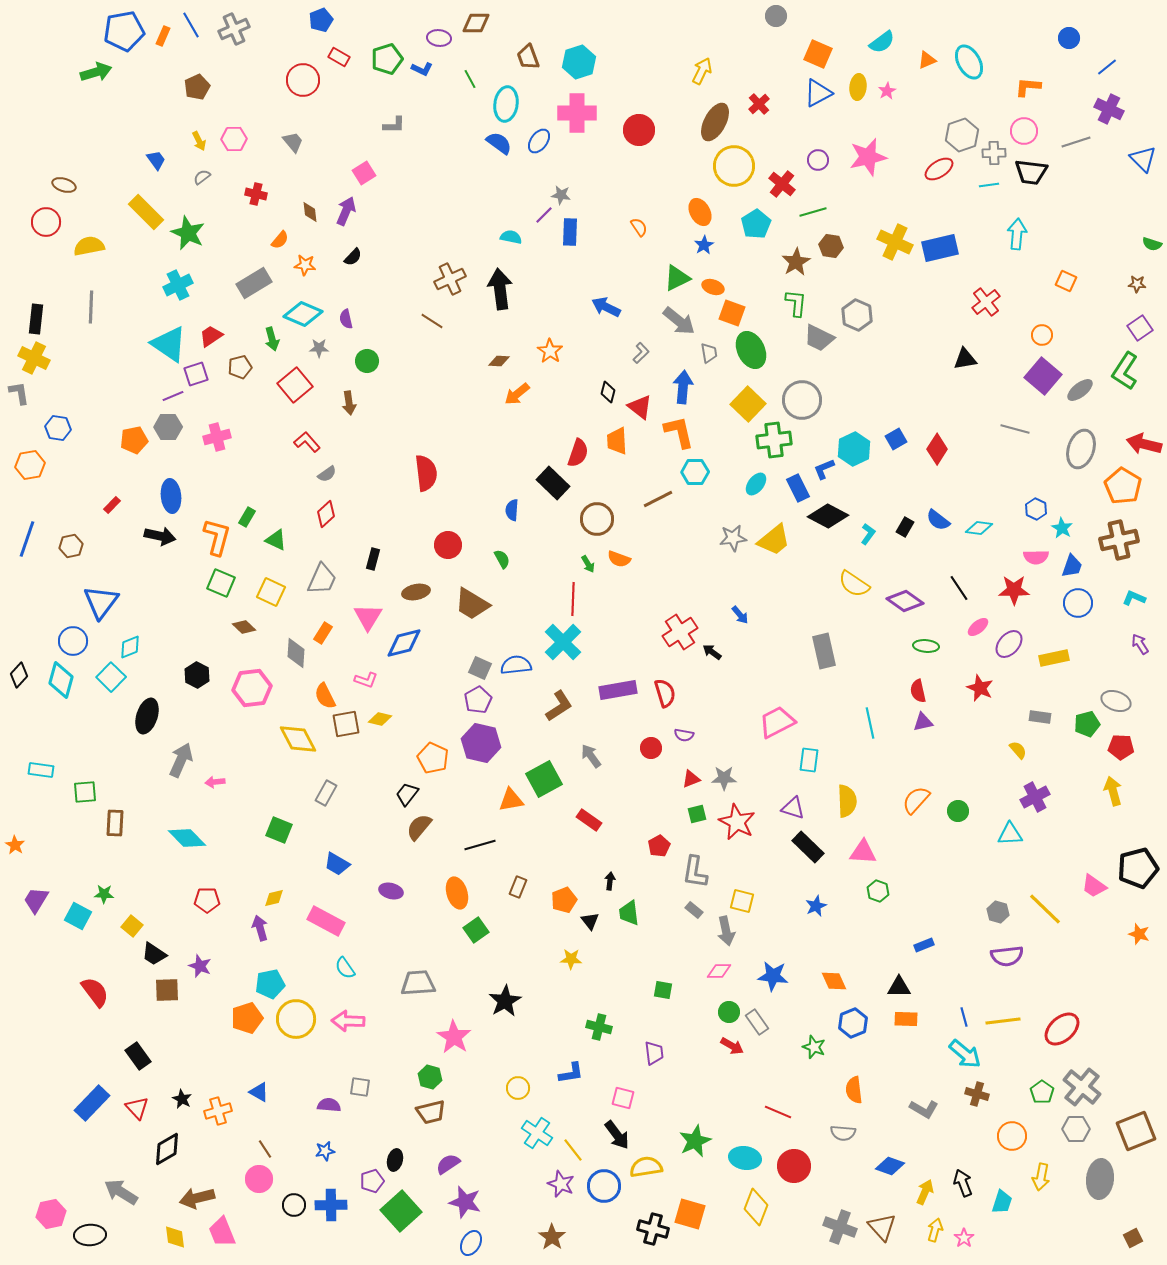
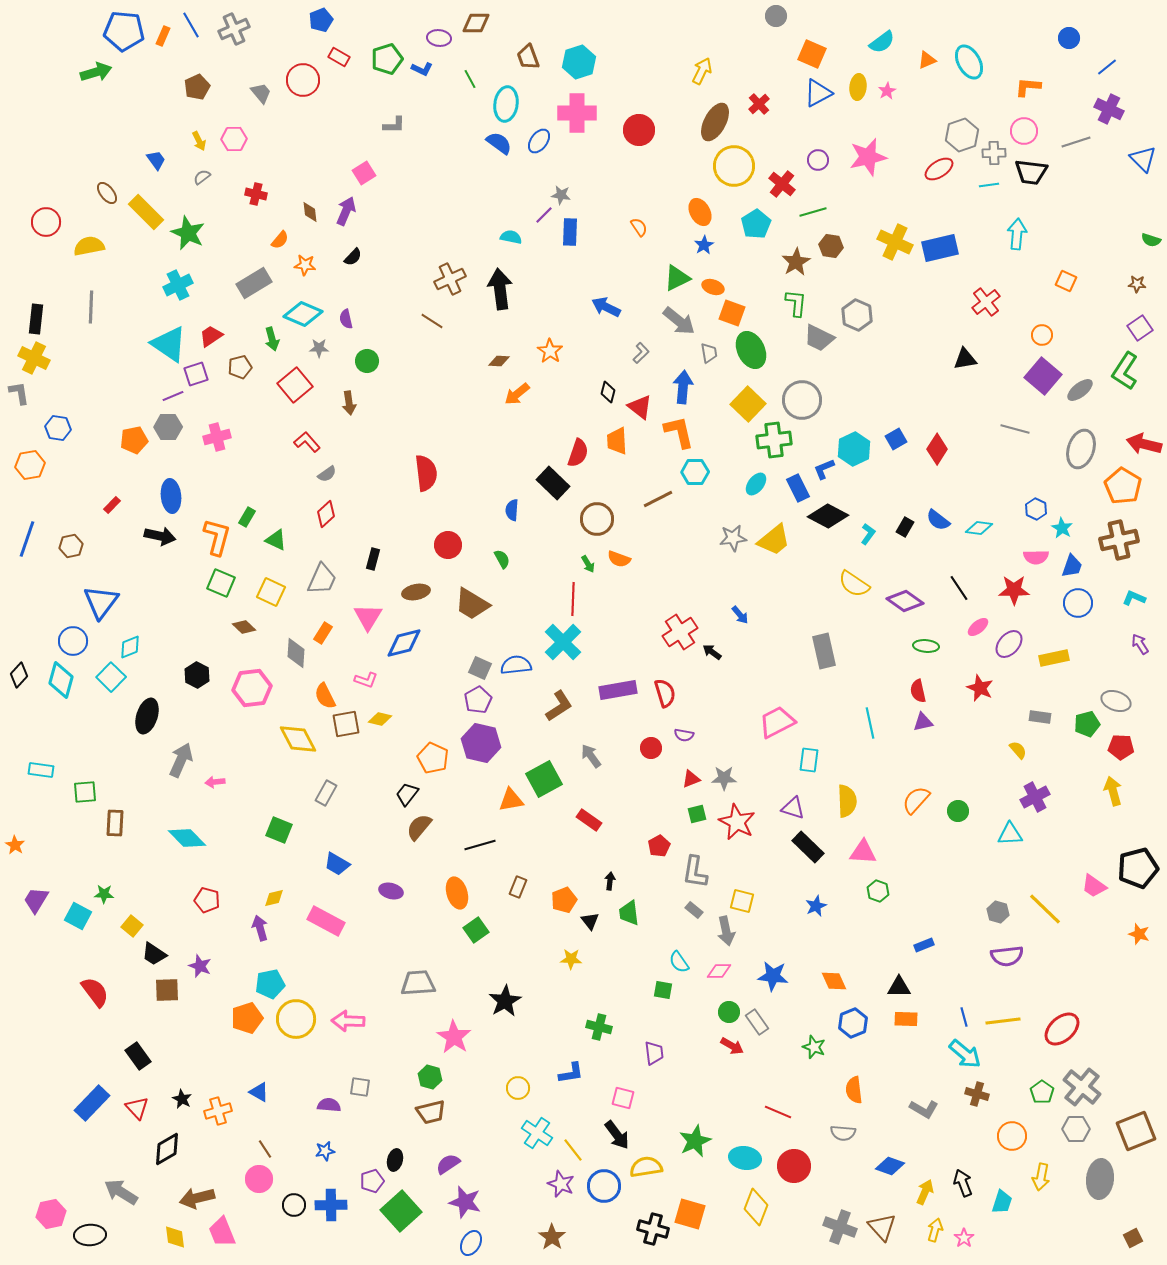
blue pentagon at (124, 31): rotated 15 degrees clockwise
orange square at (818, 54): moved 6 px left
gray trapezoid at (293, 142): moved 32 px left, 49 px up
brown ellipse at (64, 185): moved 43 px right, 8 px down; rotated 35 degrees clockwise
green semicircle at (1152, 244): moved 1 px left, 4 px up
red pentagon at (207, 900): rotated 15 degrees clockwise
cyan semicircle at (345, 968): moved 334 px right, 6 px up
